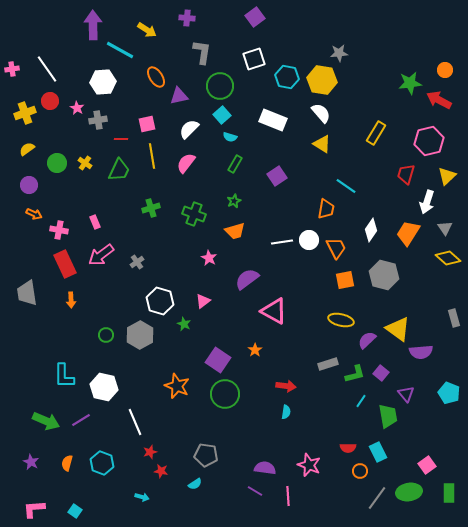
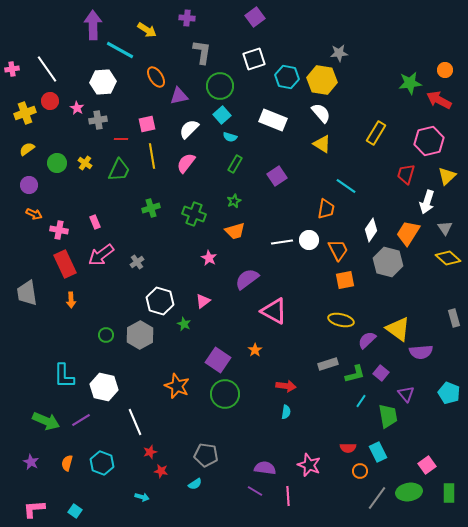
orange trapezoid at (336, 248): moved 2 px right, 2 px down
gray hexagon at (384, 275): moved 4 px right, 13 px up
